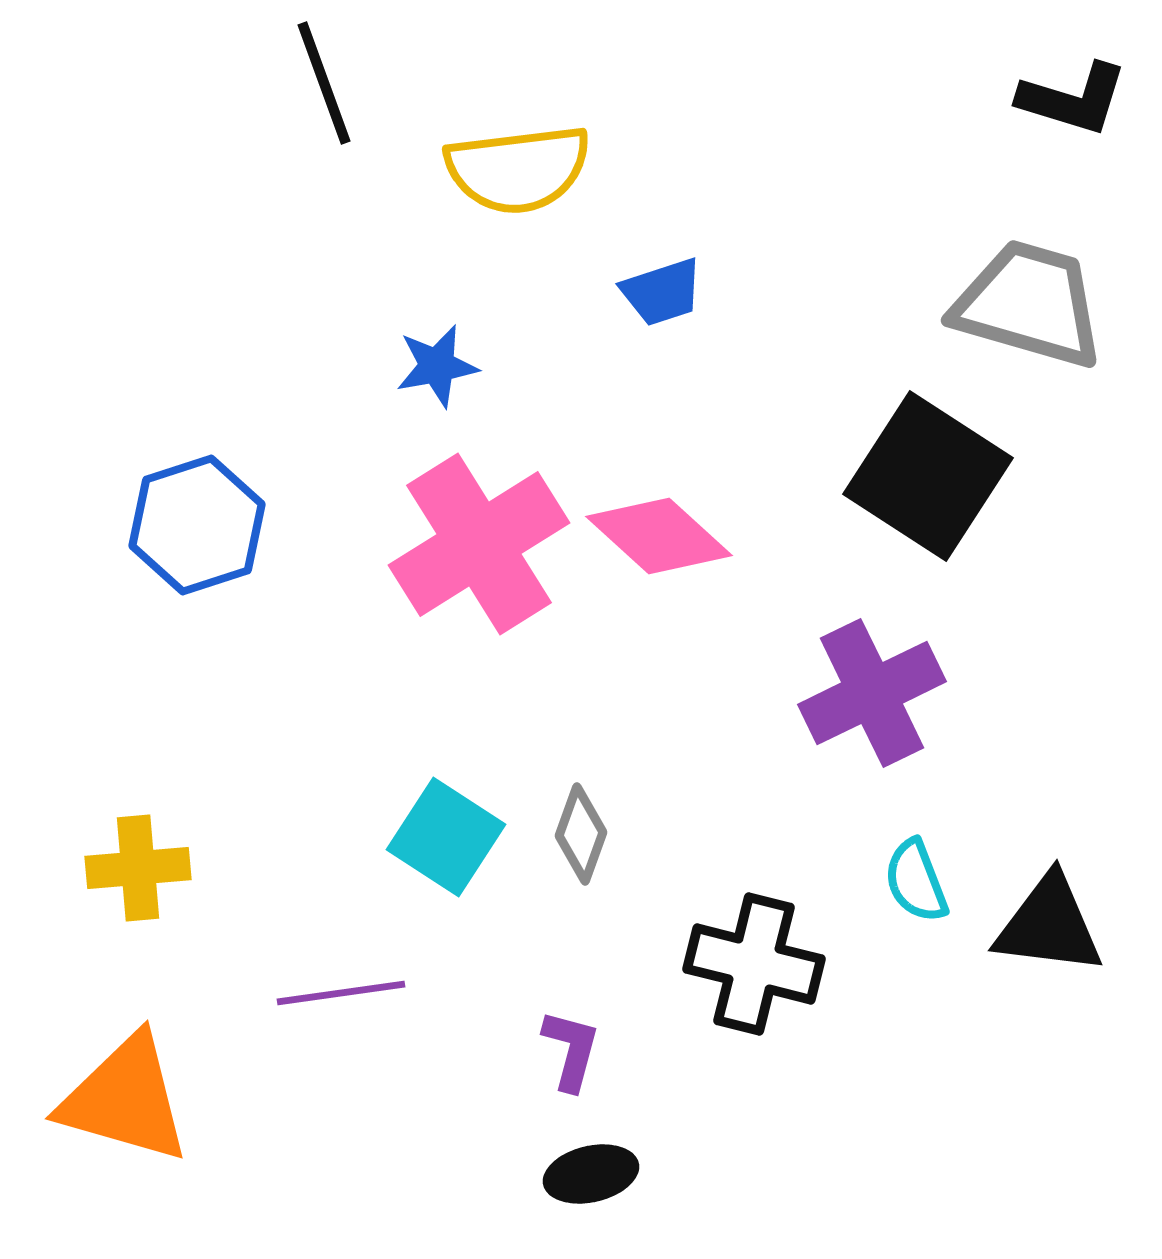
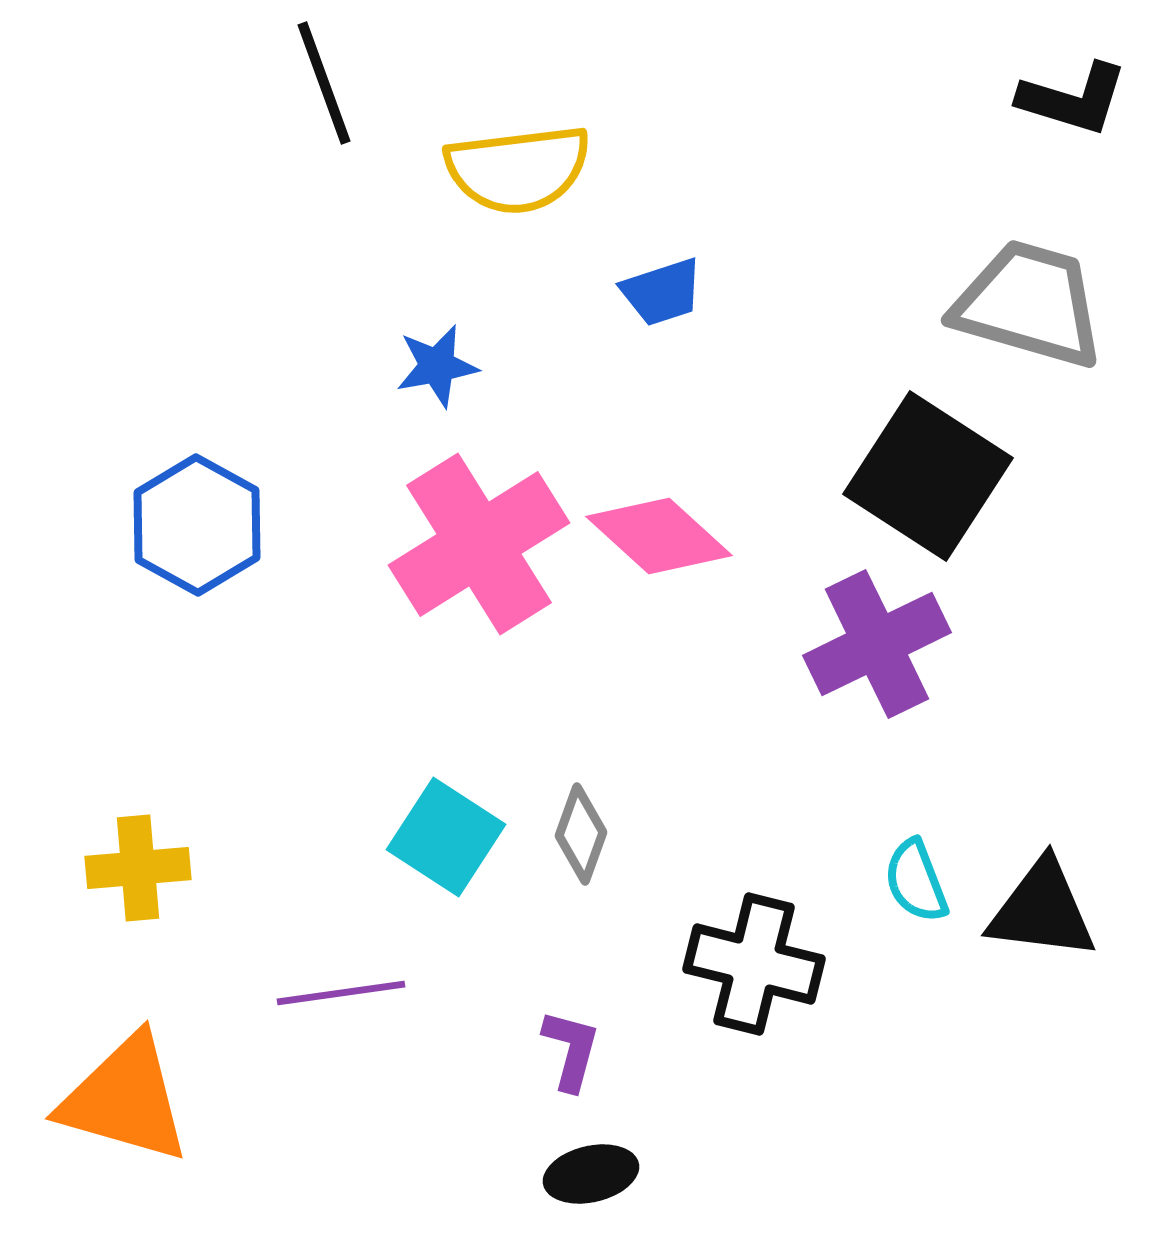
blue hexagon: rotated 13 degrees counterclockwise
purple cross: moved 5 px right, 49 px up
black triangle: moved 7 px left, 15 px up
